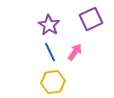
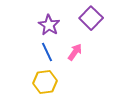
purple square: moved 1 px up; rotated 20 degrees counterclockwise
blue line: moved 3 px left
yellow hexagon: moved 8 px left
